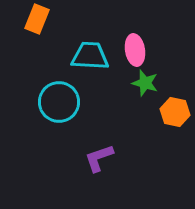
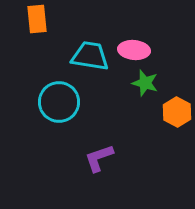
orange rectangle: rotated 28 degrees counterclockwise
pink ellipse: moved 1 px left; rotated 76 degrees counterclockwise
cyan trapezoid: rotated 6 degrees clockwise
orange hexagon: moved 2 px right; rotated 16 degrees clockwise
